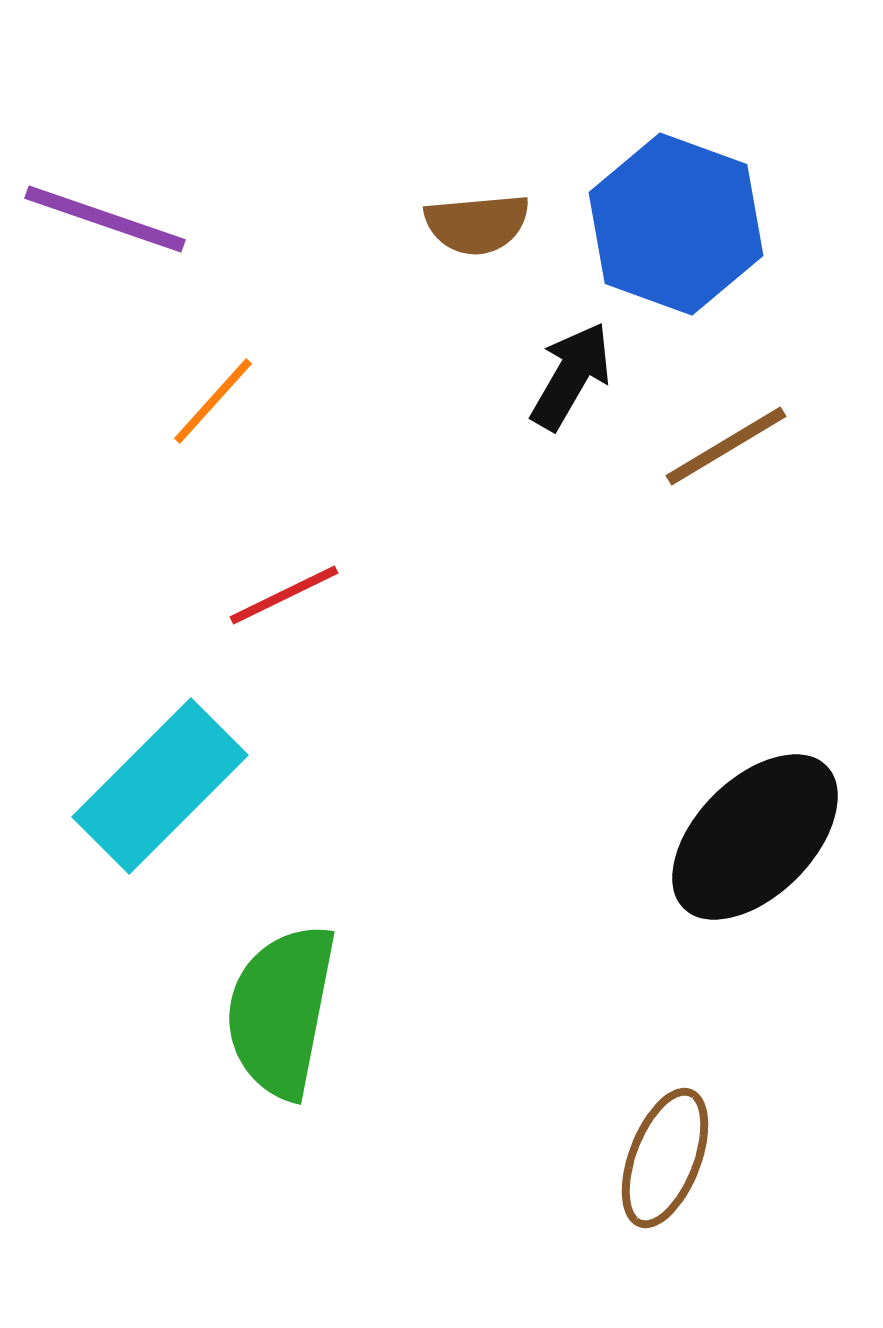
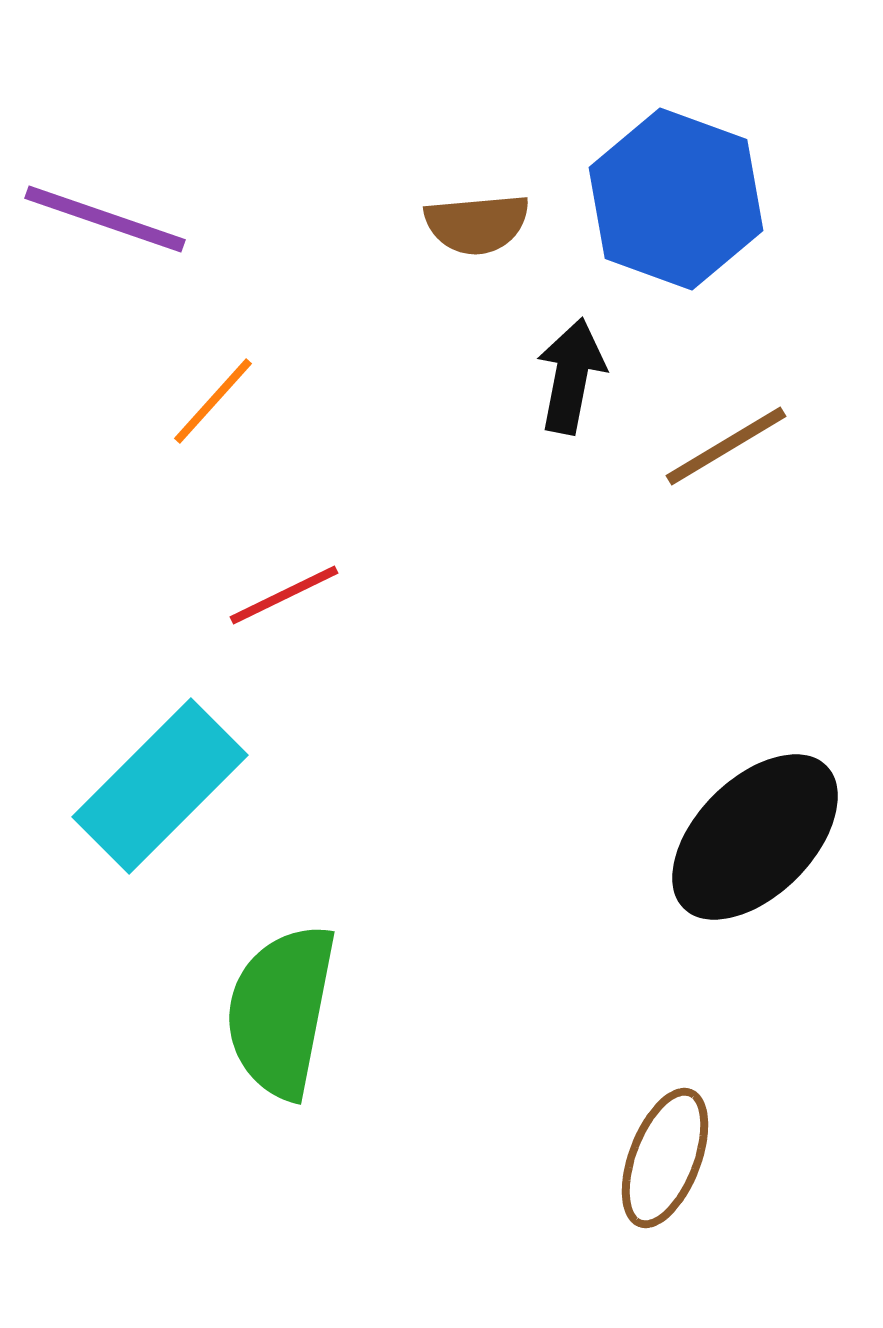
blue hexagon: moved 25 px up
black arrow: rotated 19 degrees counterclockwise
